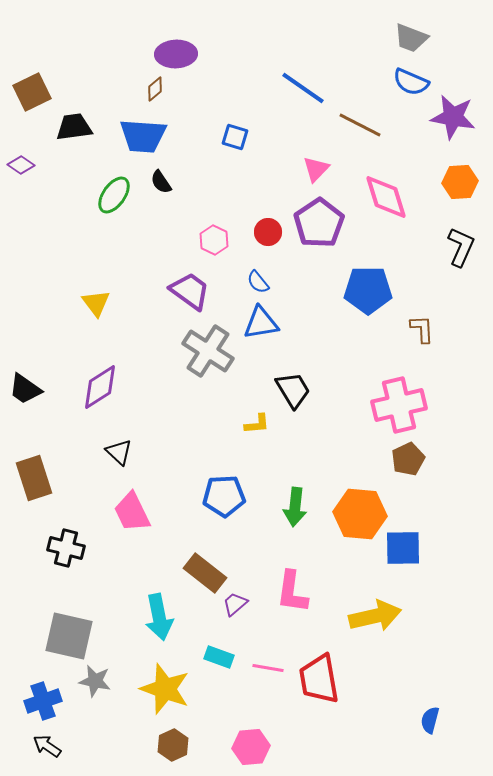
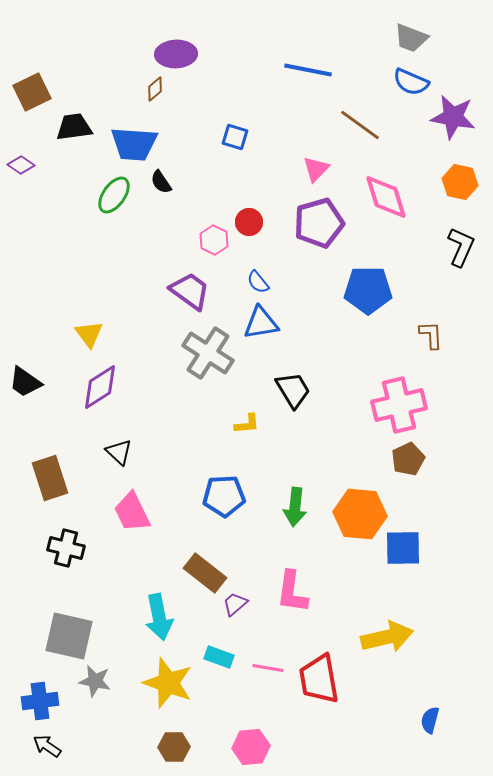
blue line at (303, 88): moved 5 px right, 18 px up; rotated 24 degrees counterclockwise
brown line at (360, 125): rotated 9 degrees clockwise
blue trapezoid at (143, 136): moved 9 px left, 8 px down
orange hexagon at (460, 182): rotated 16 degrees clockwise
purple pentagon at (319, 223): rotated 18 degrees clockwise
red circle at (268, 232): moved 19 px left, 10 px up
yellow triangle at (96, 303): moved 7 px left, 31 px down
brown L-shape at (422, 329): moved 9 px right, 6 px down
gray cross at (208, 351): moved 2 px down
black trapezoid at (25, 389): moved 7 px up
yellow L-shape at (257, 424): moved 10 px left
brown rectangle at (34, 478): moved 16 px right
yellow arrow at (375, 616): moved 12 px right, 21 px down
yellow star at (165, 689): moved 3 px right, 6 px up
blue cross at (43, 701): moved 3 px left; rotated 12 degrees clockwise
brown hexagon at (173, 745): moved 1 px right, 2 px down; rotated 24 degrees clockwise
